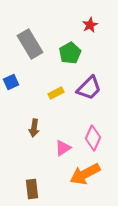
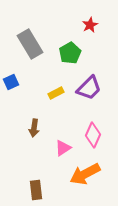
pink diamond: moved 3 px up
brown rectangle: moved 4 px right, 1 px down
